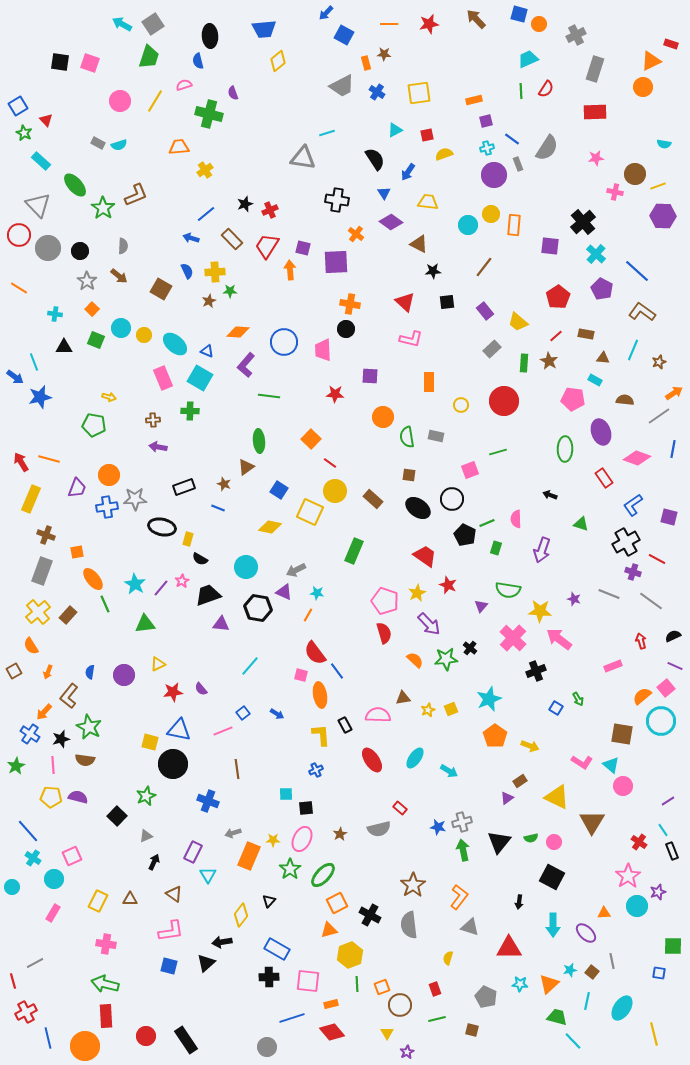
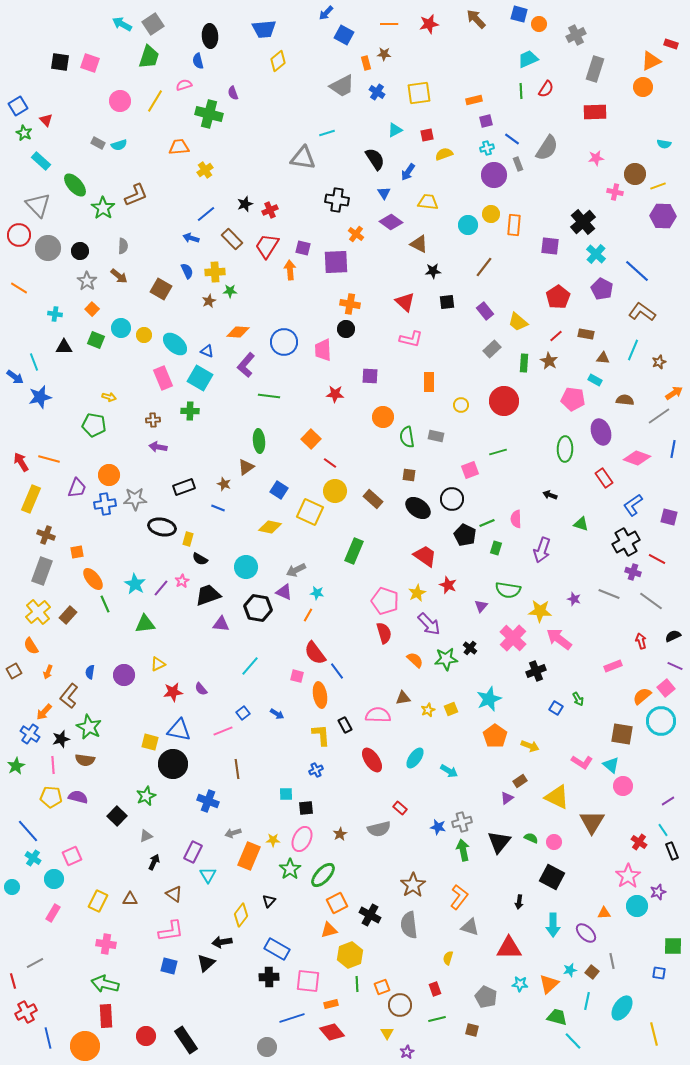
blue cross at (107, 507): moved 2 px left, 3 px up
pink square at (301, 675): moved 4 px left, 1 px down
green semicircle at (531, 838): rotated 144 degrees counterclockwise
